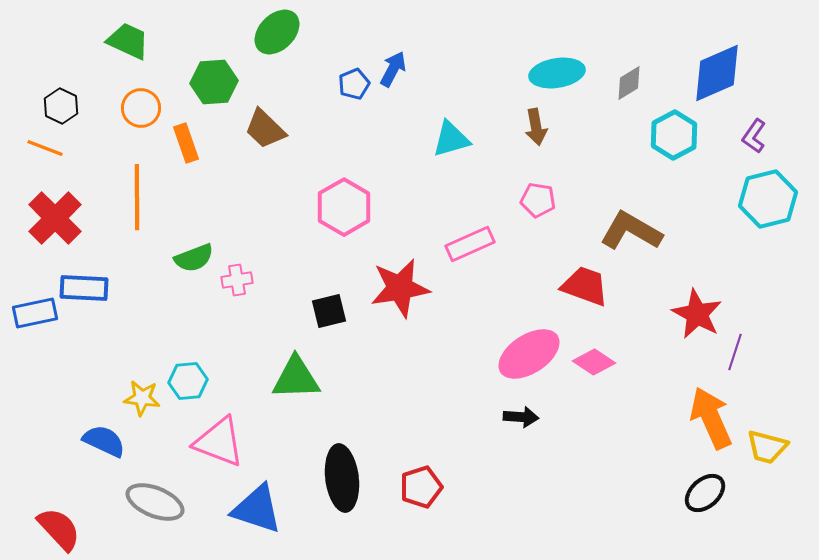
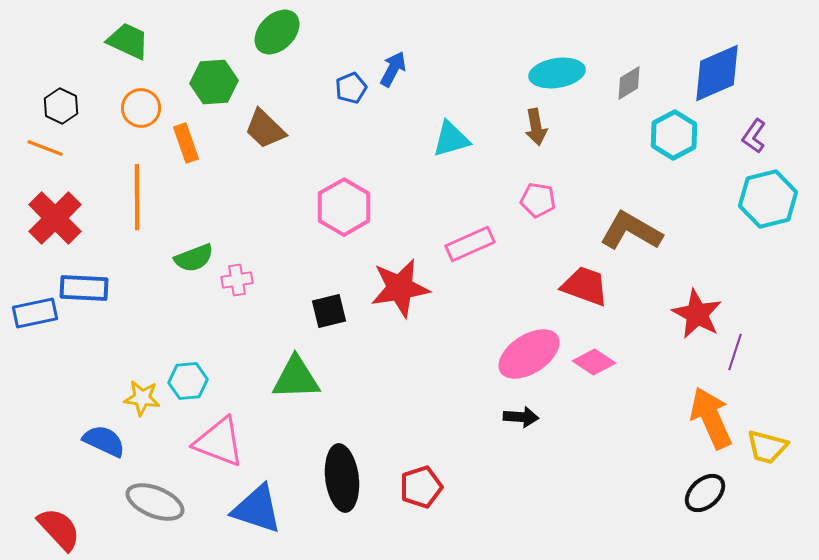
blue pentagon at (354, 84): moved 3 px left, 4 px down
